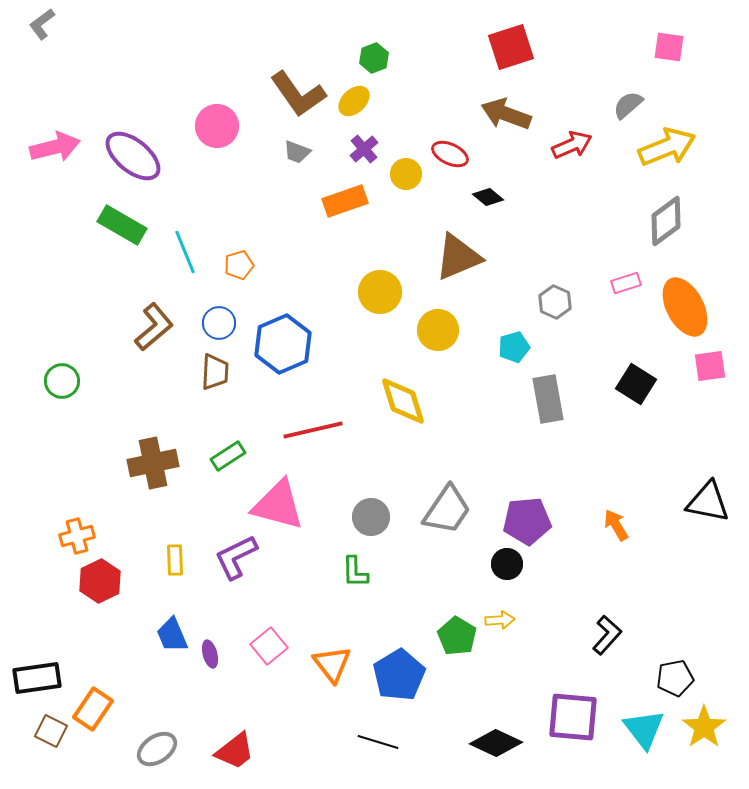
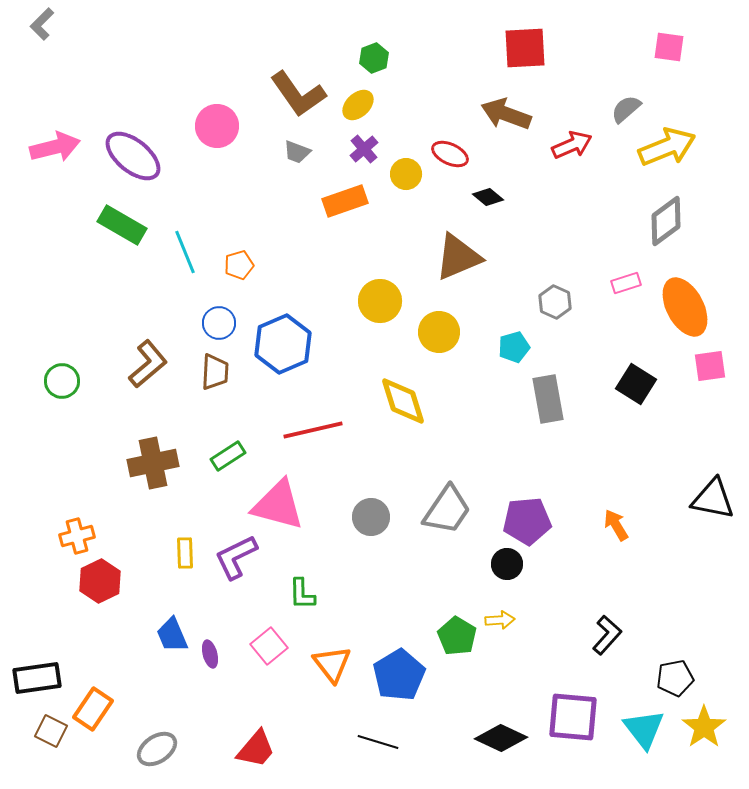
gray L-shape at (42, 24): rotated 8 degrees counterclockwise
red square at (511, 47): moved 14 px right, 1 px down; rotated 15 degrees clockwise
yellow ellipse at (354, 101): moved 4 px right, 4 px down
gray semicircle at (628, 105): moved 2 px left, 4 px down
yellow circle at (380, 292): moved 9 px down
brown L-shape at (154, 327): moved 6 px left, 37 px down
yellow circle at (438, 330): moved 1 px right, 2 px down
black triangle at (708, 502): moved 5 px right, 3 px up
yellow rectangle at (175, 560): moved 10 px right, 7 px up
green L-shape at (355, 572): moved 53 px left, 22 px down
black diamond at (496, 743): moved 5 px right, 5 px up
red trapezoid at (235, 751): moved 21 px right, 2 px up; rotated 12 degrees counterclockwise
